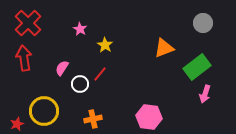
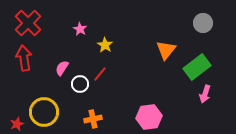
orange triangle: moved 2 px right, 2 px down; rotated 30 degrees counterclockwise
yellow circle: moved 1 px down
pink hexagon: rotated 15 degrees counterclockwise
